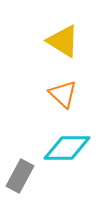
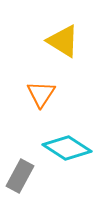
orange triangle: moved 22 px left; rotated 20 degrees clockwise
cyan diamond: rotated 33 degrees clockwise
